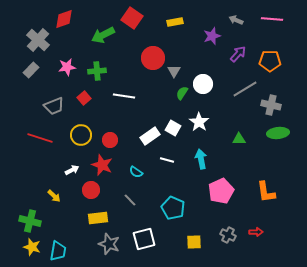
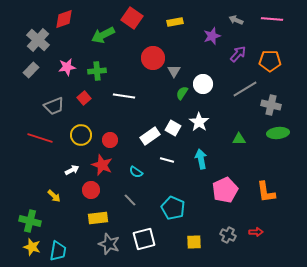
pink pentagon at (221, 191): moved 4 px right, 1 px up
